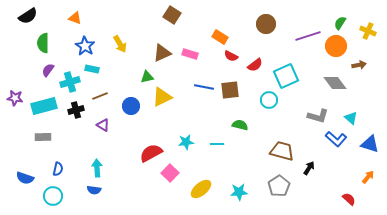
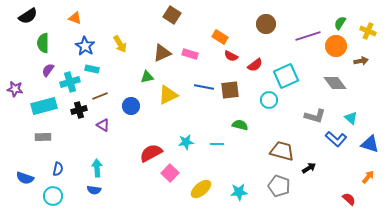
brown arrow at (359, 65): moved 2 px right, 4 px up
yellow triangle at (162, 97): moved 6 px right, 2 px up
purple star at (15, 98): moved 9 px up
black cross at (76, 110): moved 3 px right
gray L-shape at (318, 116): moved 3 px left
black arrow at (309, 168): rotated 24 degrees clockwise
gray pentagon at (279, 186): rotated 20 degrees counterclockwise
